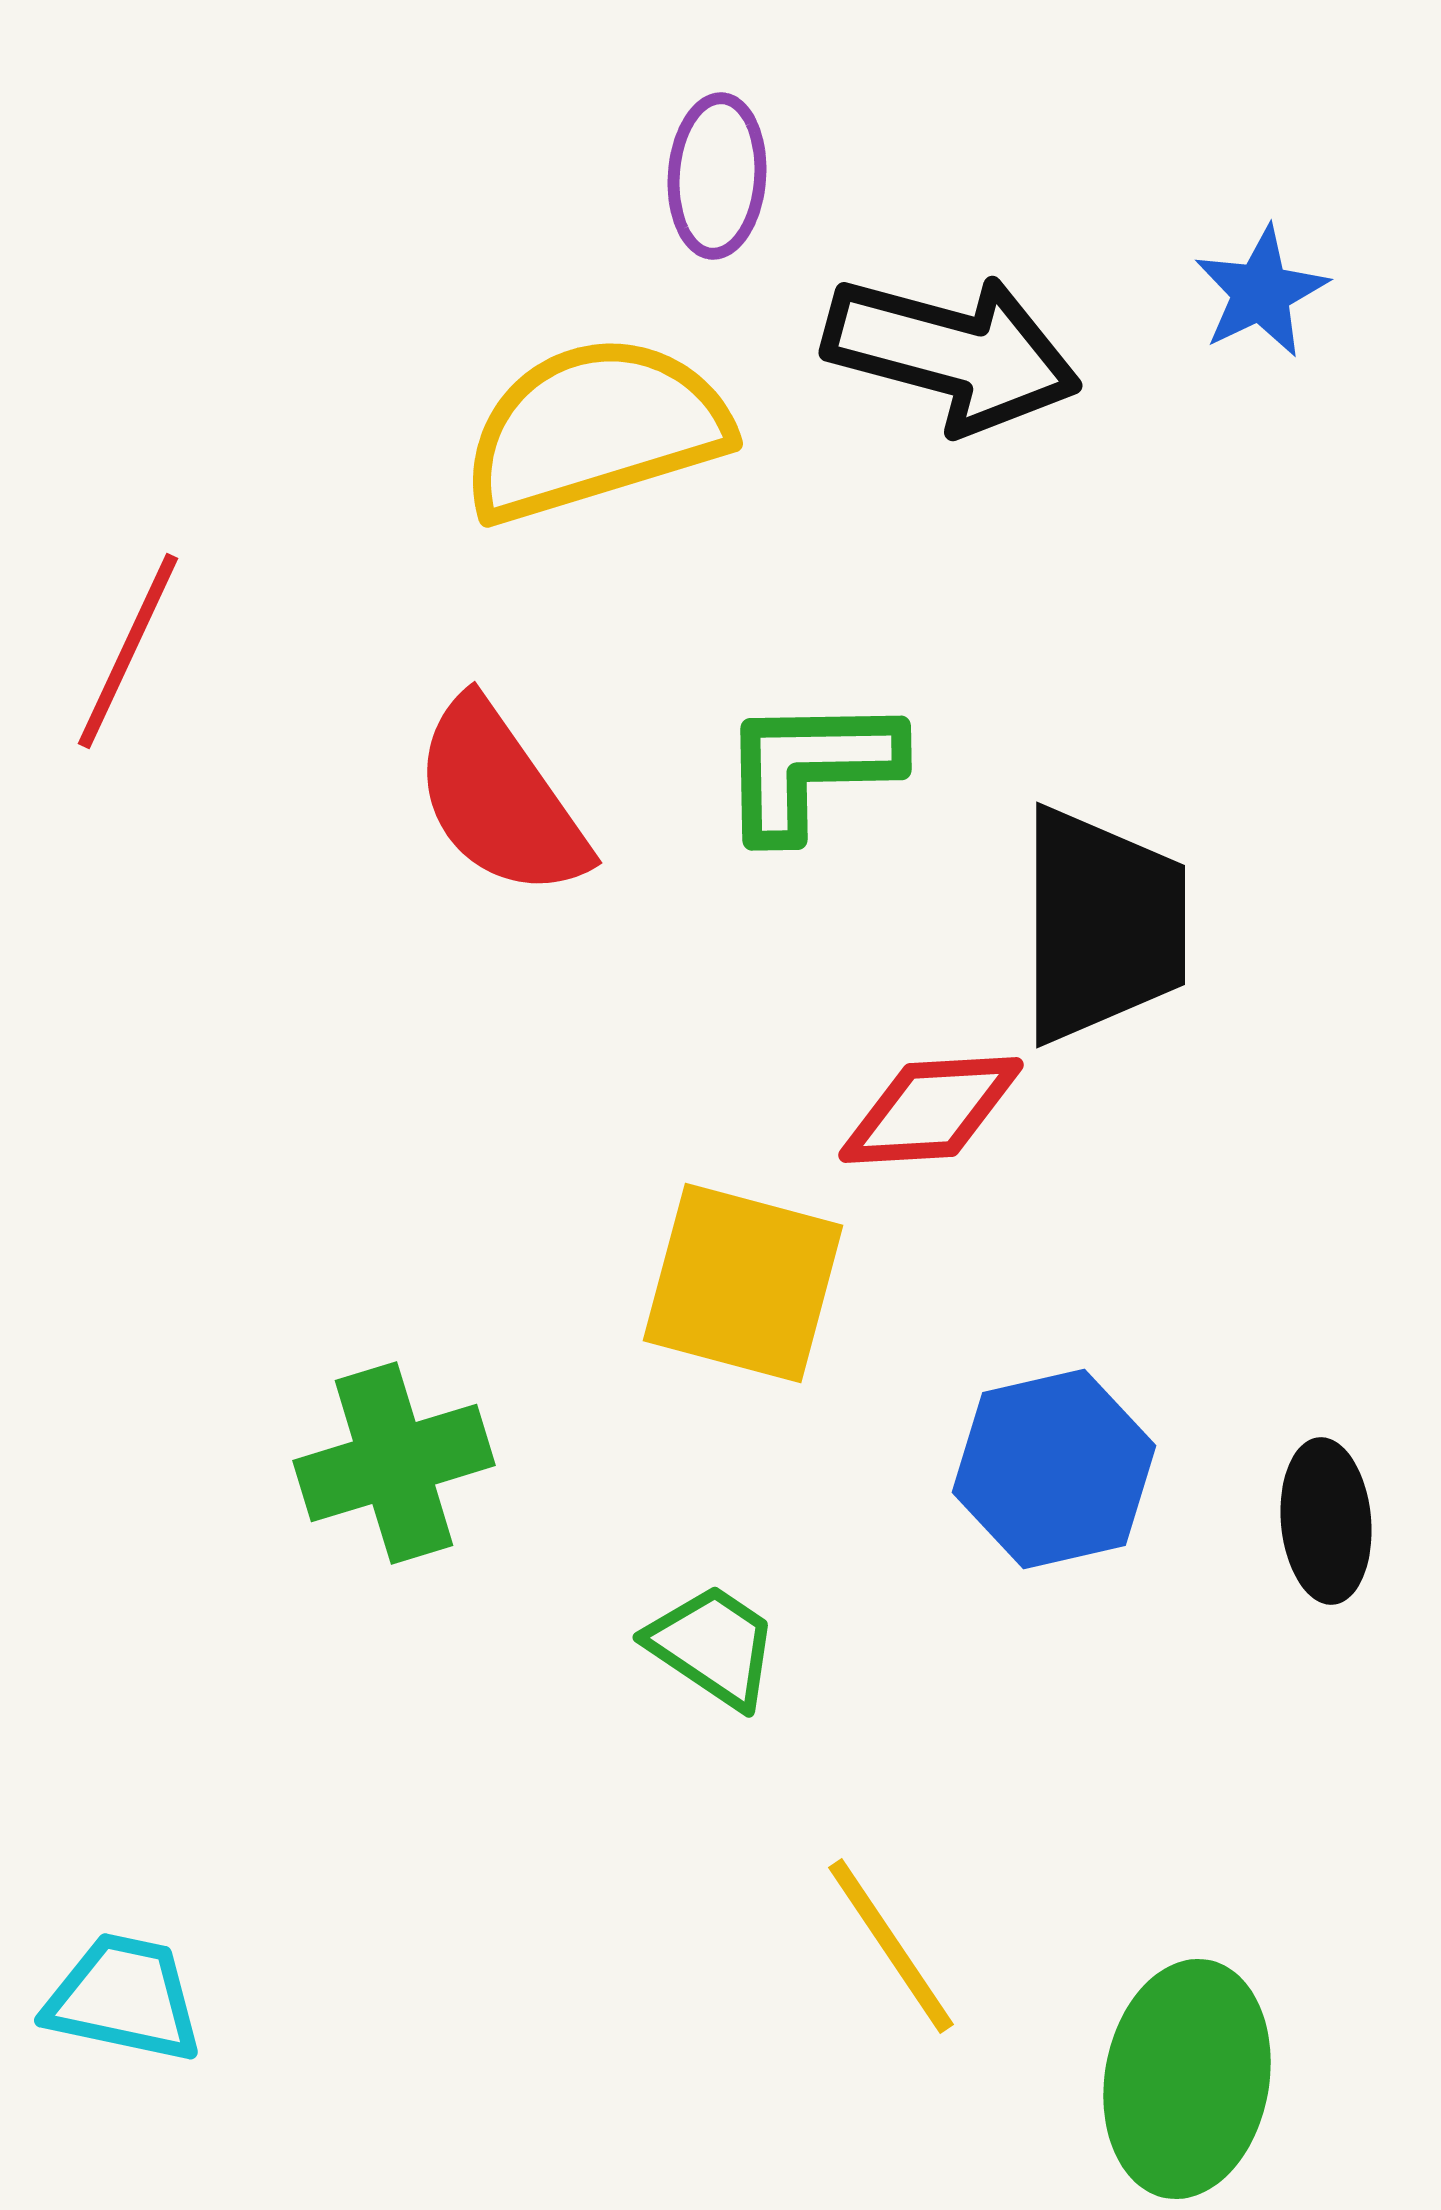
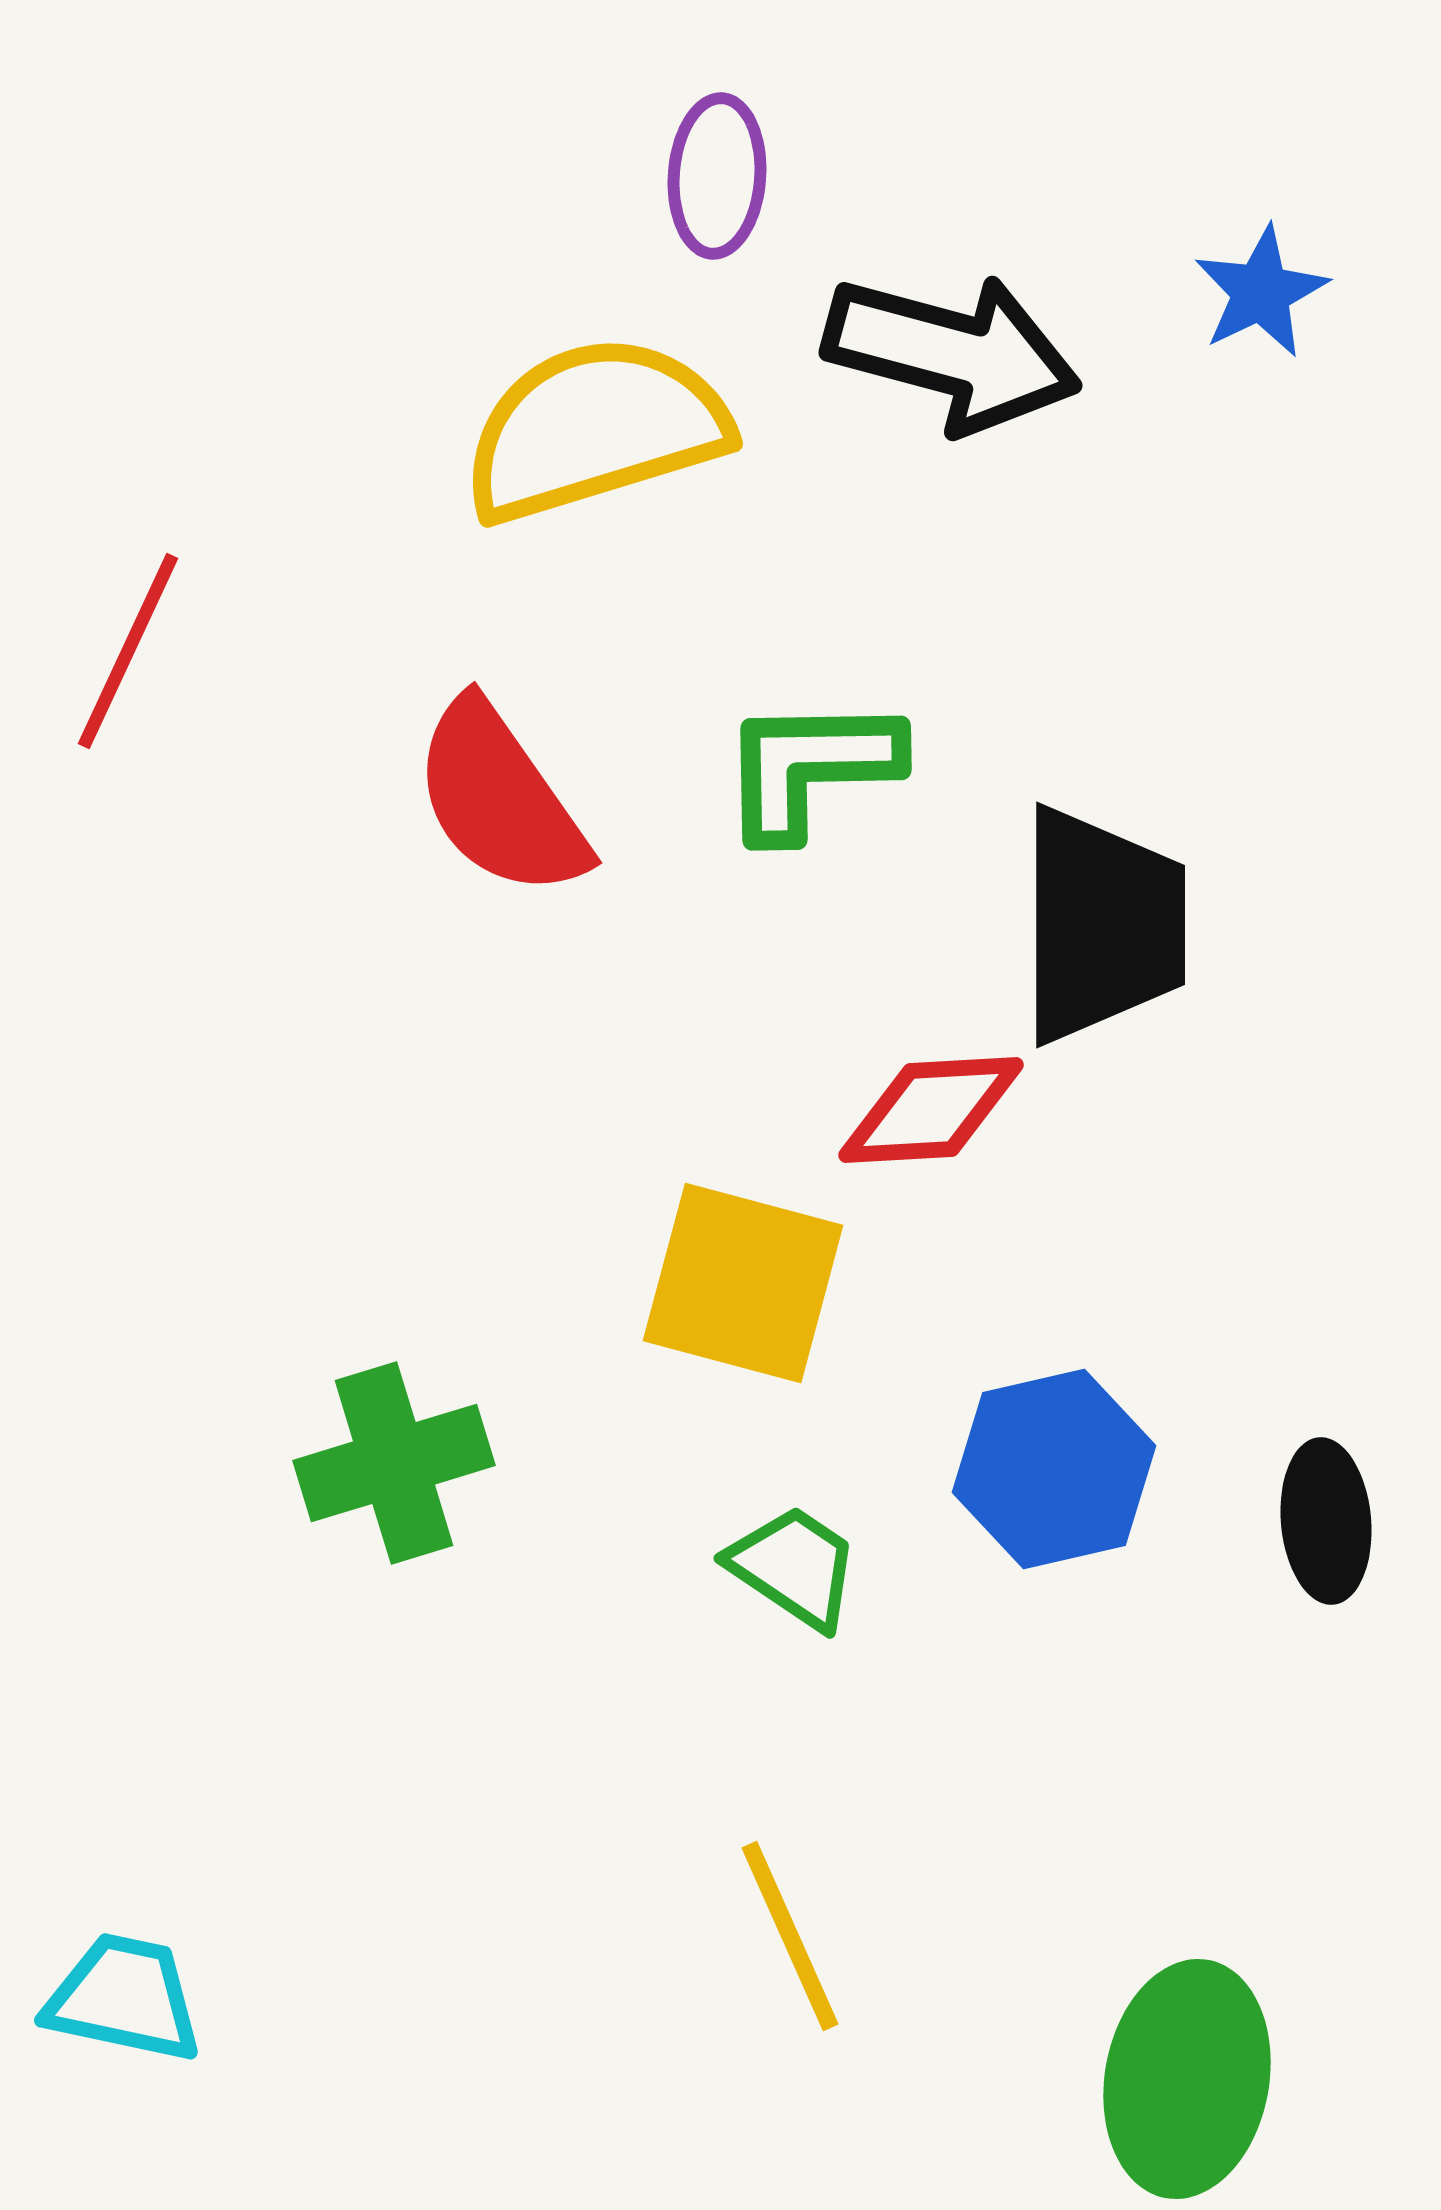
green trapezoid: moved 81 px right, 79 px up
yellow line: moved 101 px left, 10 px up; rotated 10 degrees clockwise
